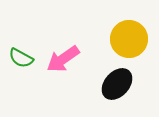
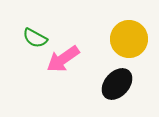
green semicircle: moved 14 px right, 20 px up
